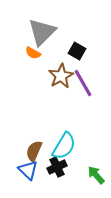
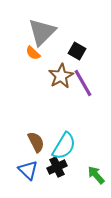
orange semicircle: rotated 14 degrees clockwise
brown semicircle: moved 2 px right, 9 px up; rotated 130 degrees clockwise
